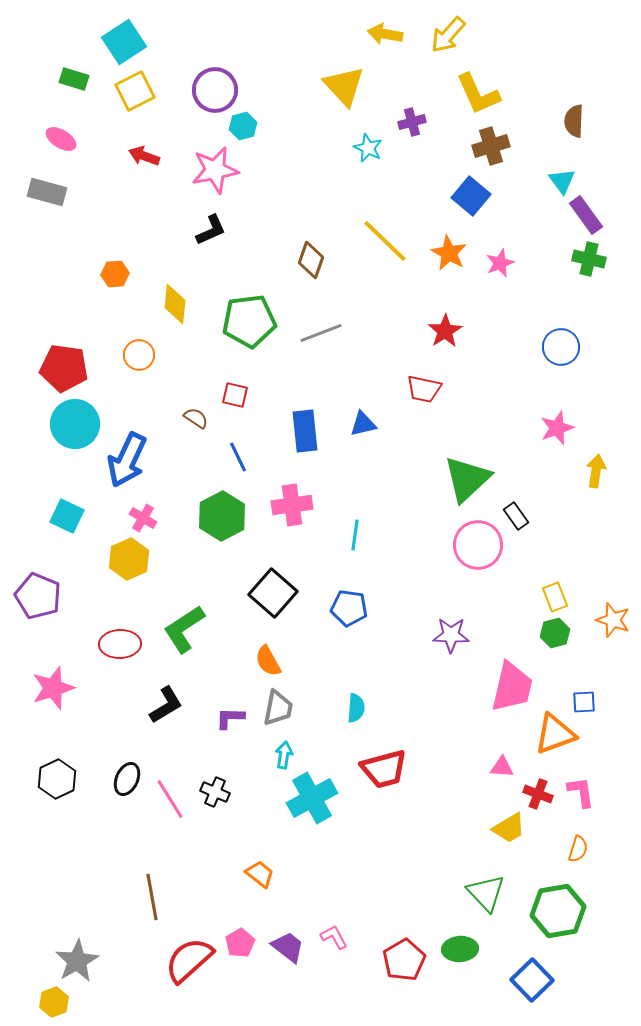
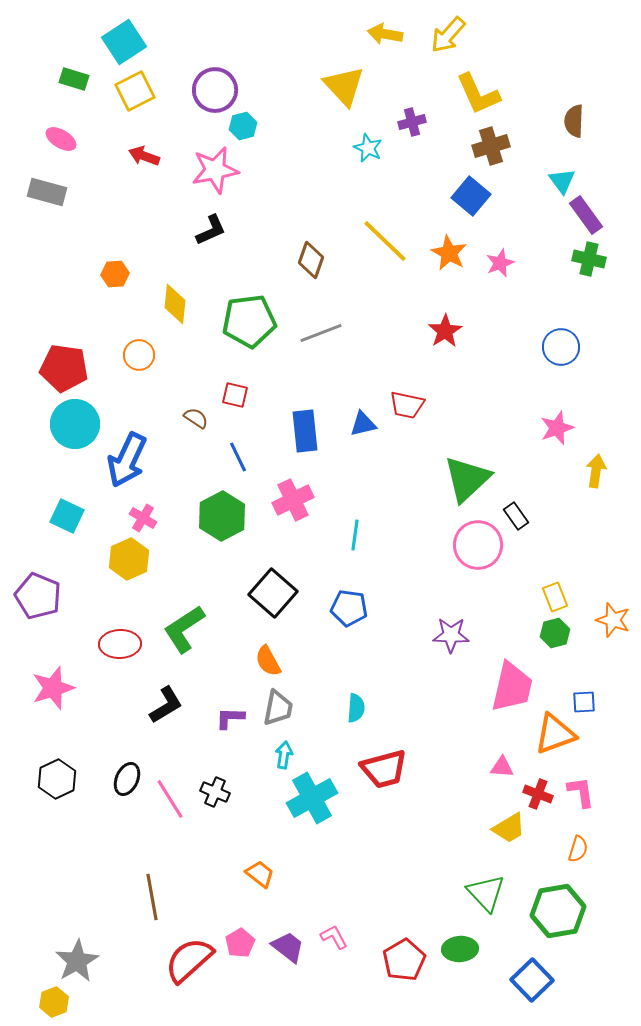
red trapezoid at (424, 389): moved 17 px left, 16 px down
pink cross at (292, 505): moved 1 px right, 5 px up; rotated 18 degrees counterclockwise
